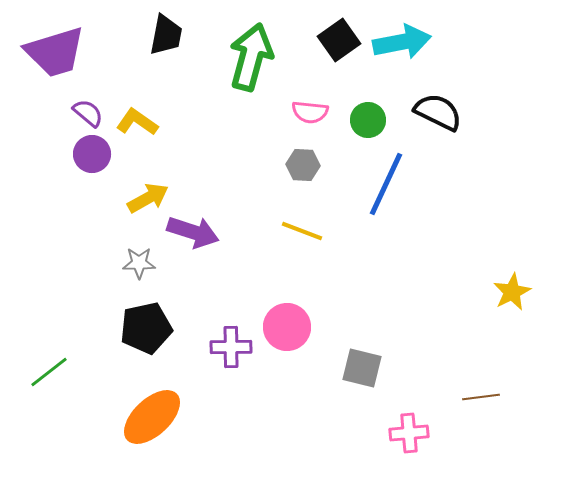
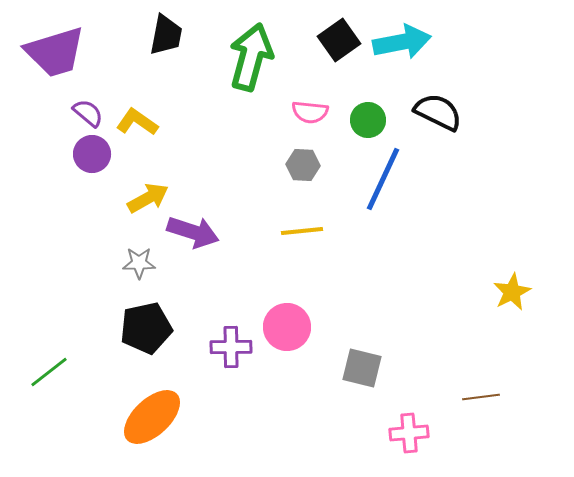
blue line: moved 3 px left, 5 px up
yellow line: rotated 27 degrees counterclockwise
